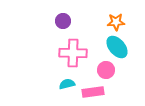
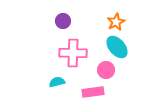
orange star: rotated 24 degrees counterclockwise
cyan semicircle: moved 10 px left, 2 px up
